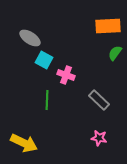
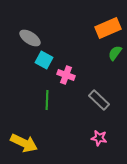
orange rectangle: moved 2 px down; rotated 20 degrees counterclockwise
